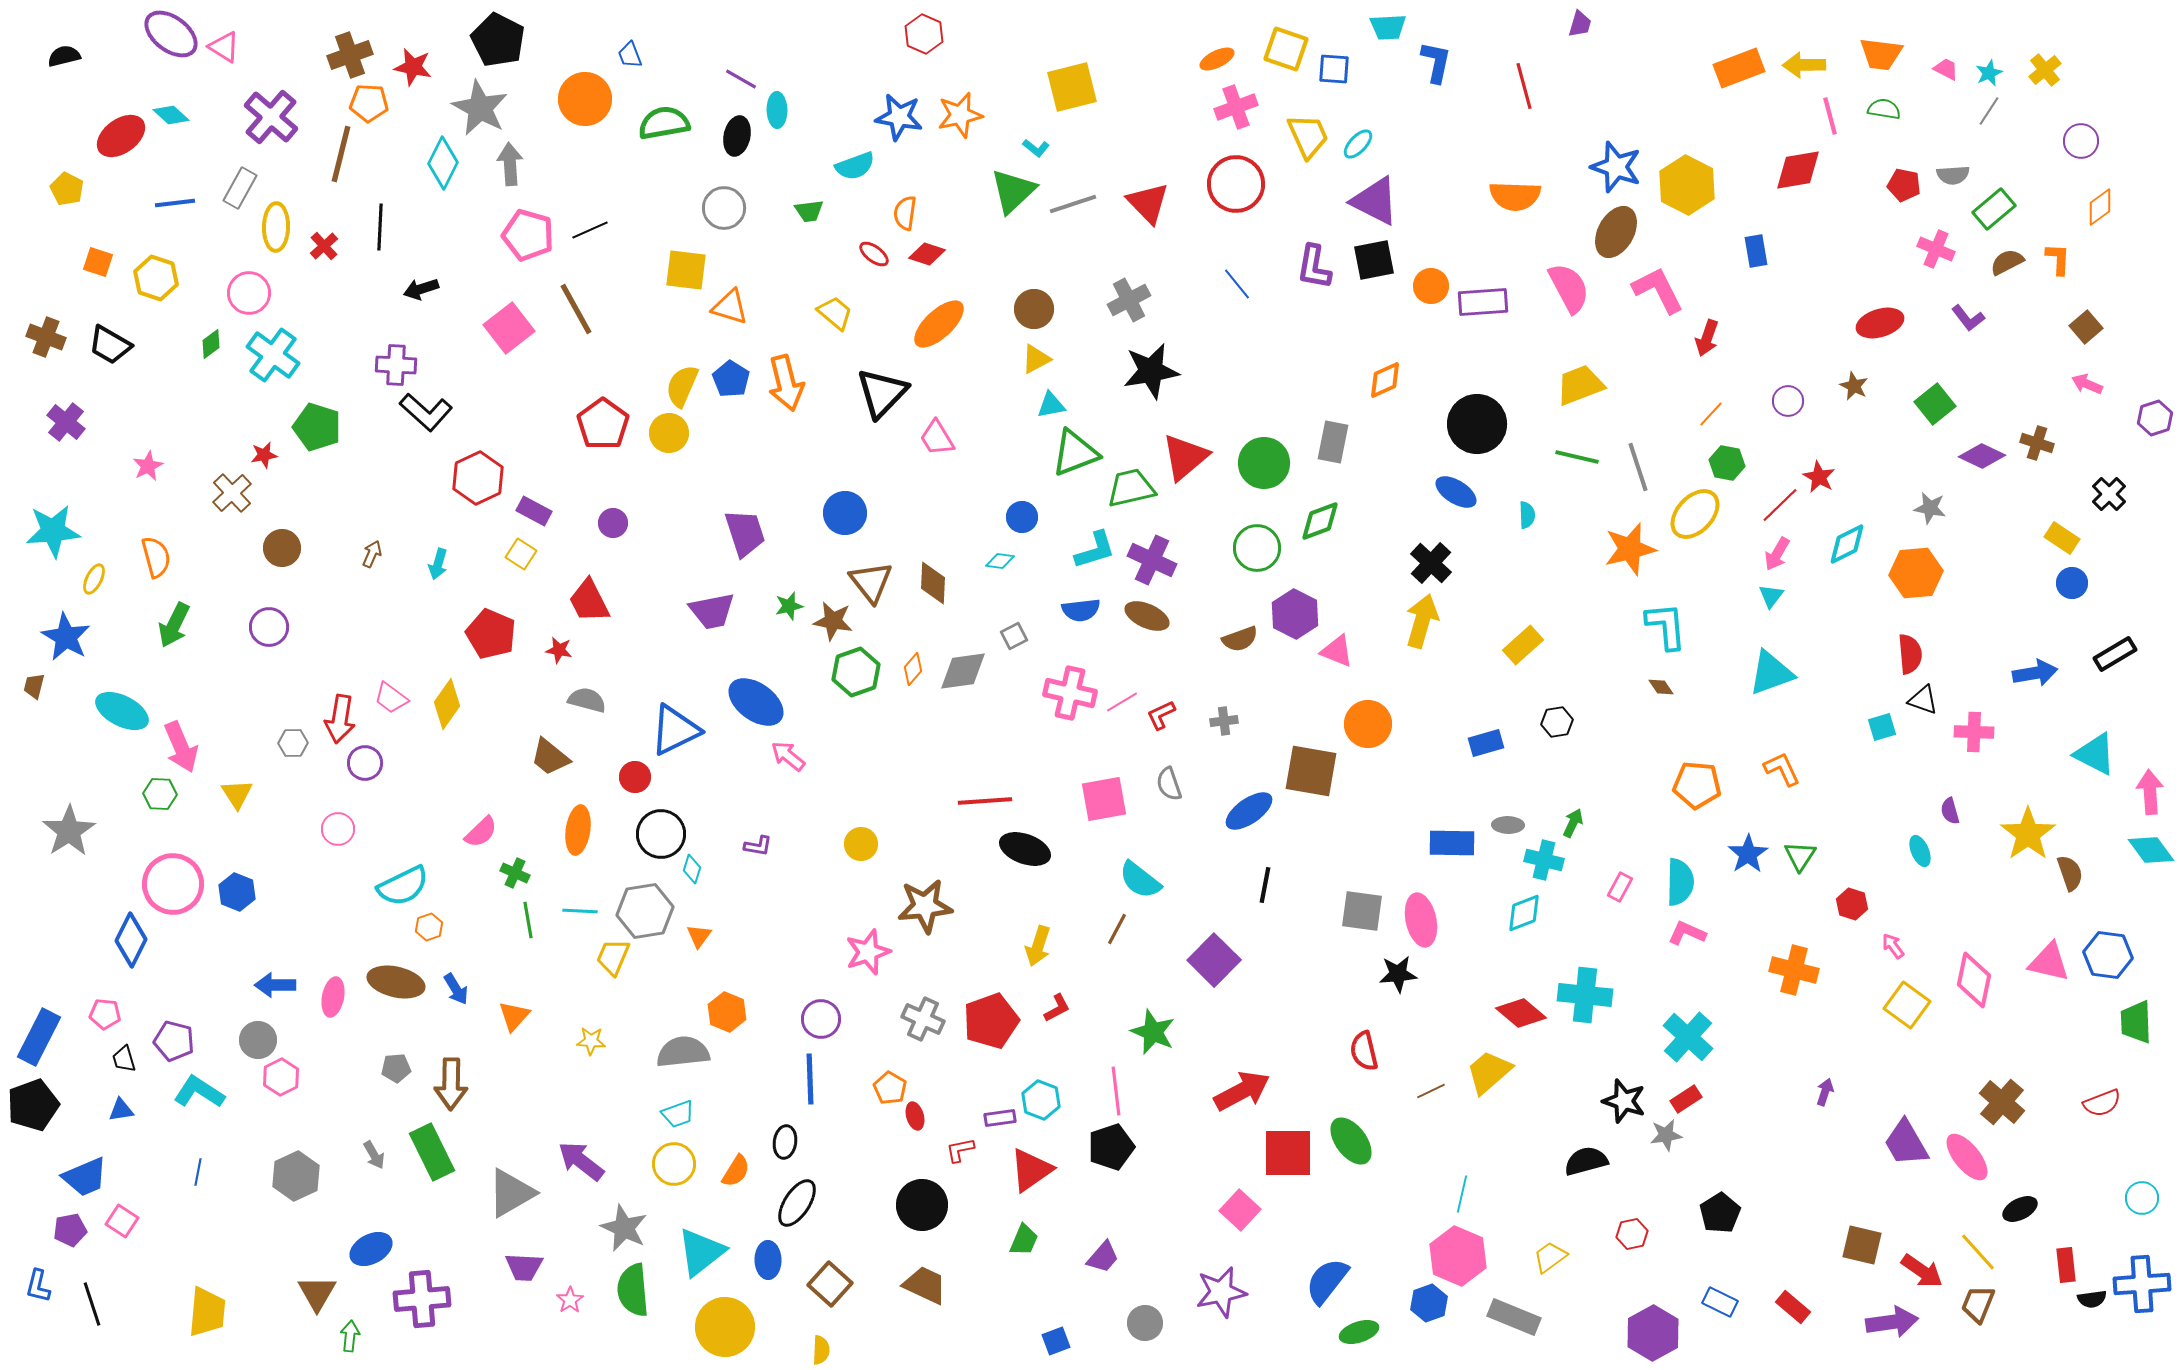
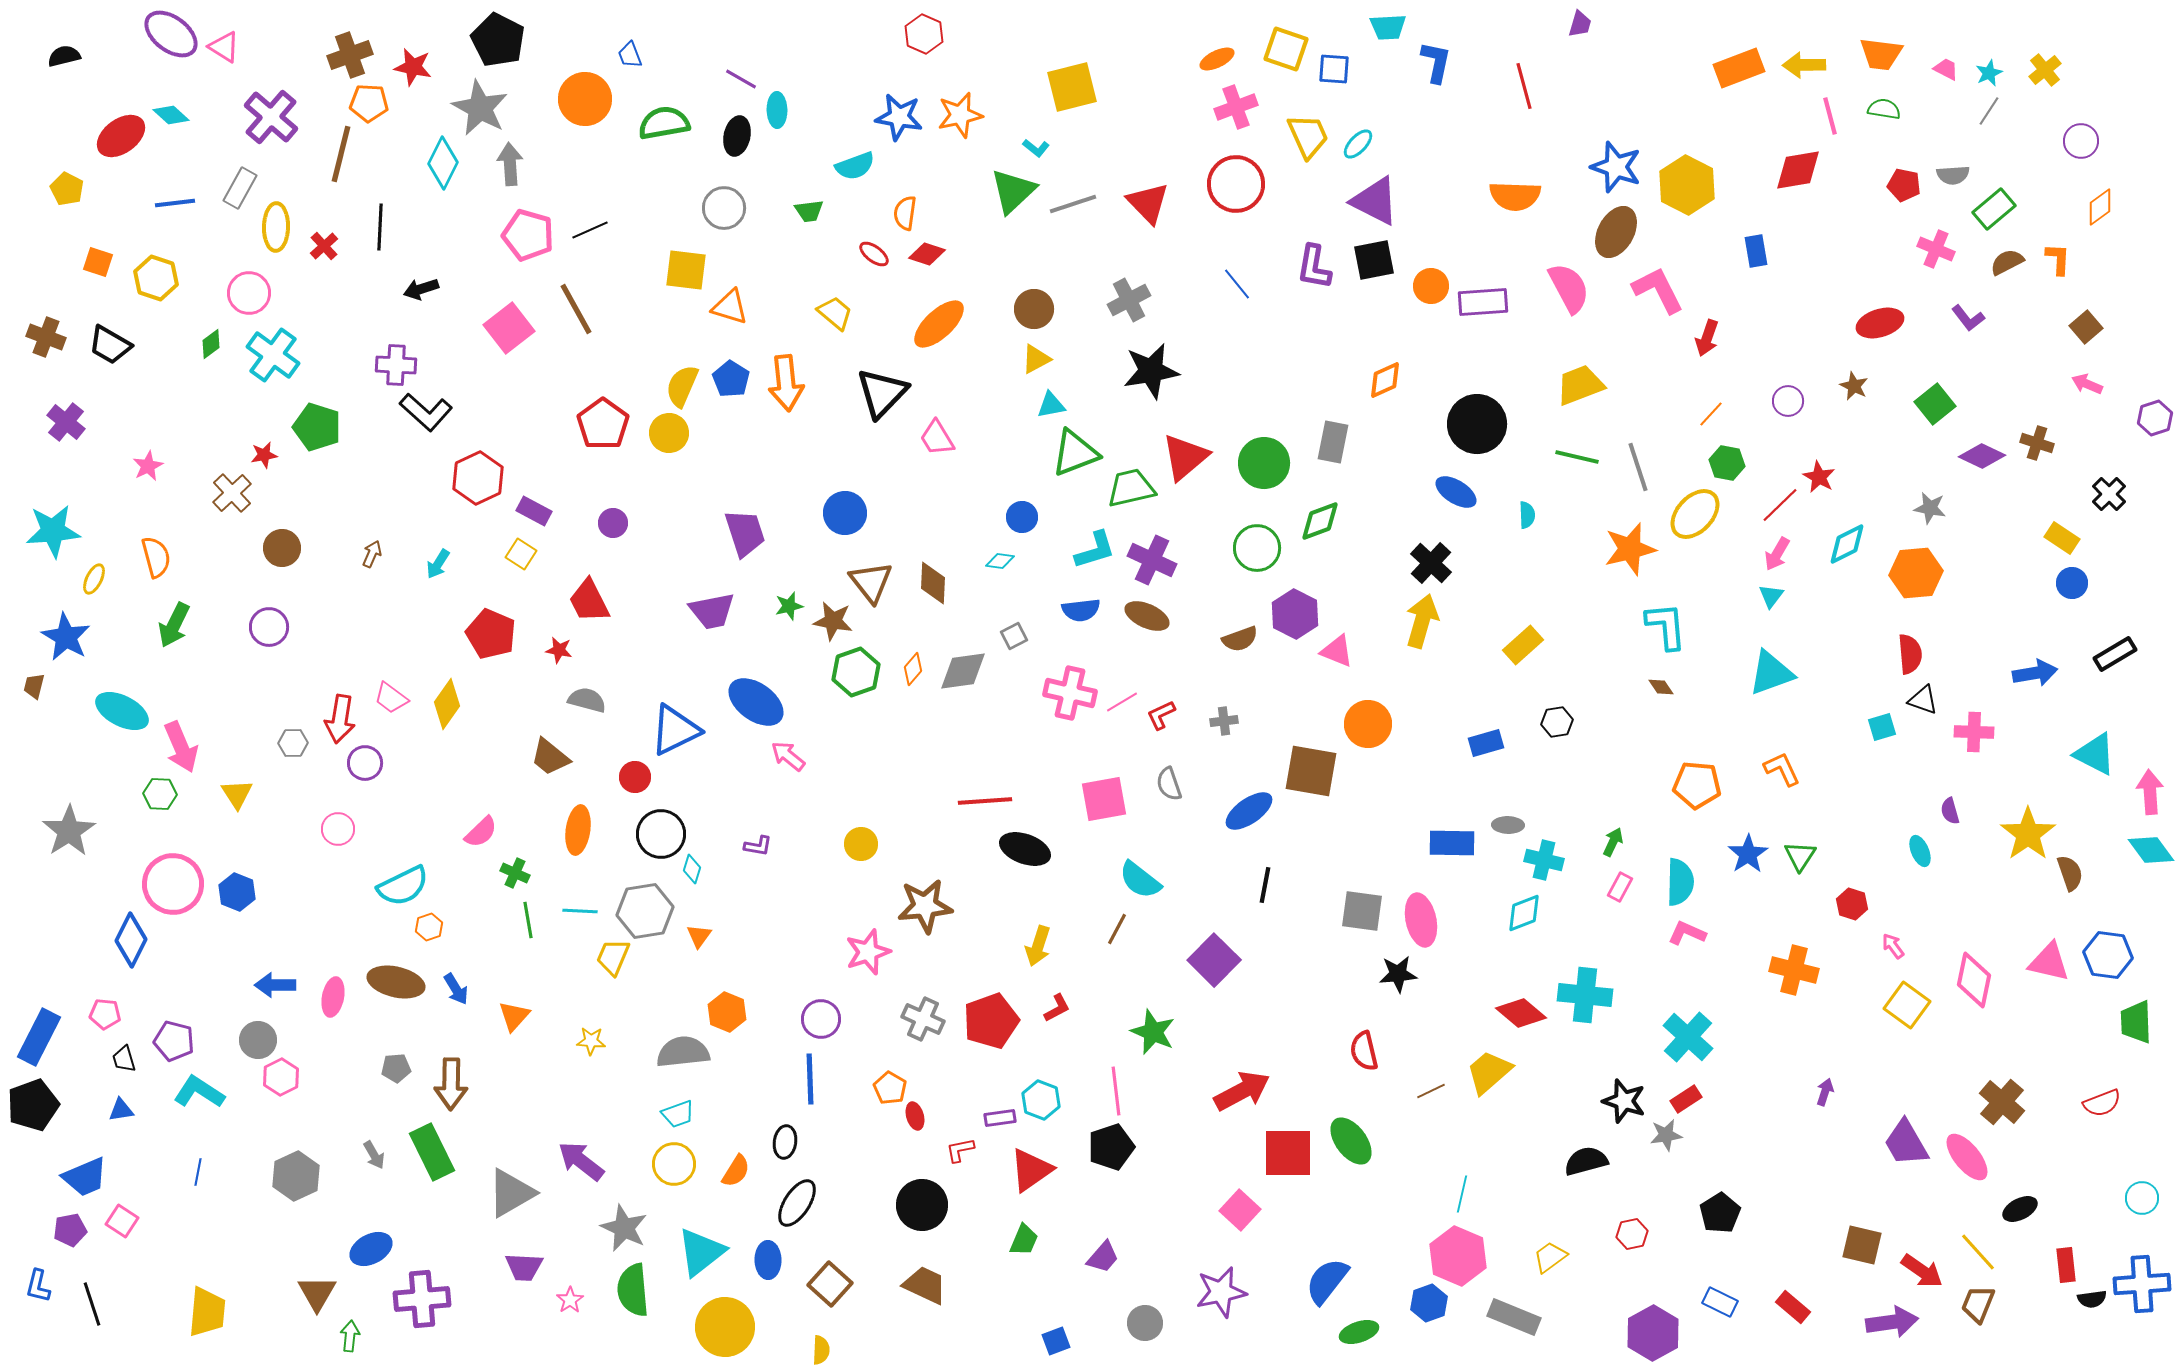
orange arrow at (786, 383): rotated 8 degrees clockwise
cyan arrow at (438, 564): rotated 16 degrees clockwise
green arrow at (1573, 823): moved 40 px right, 19 px down
